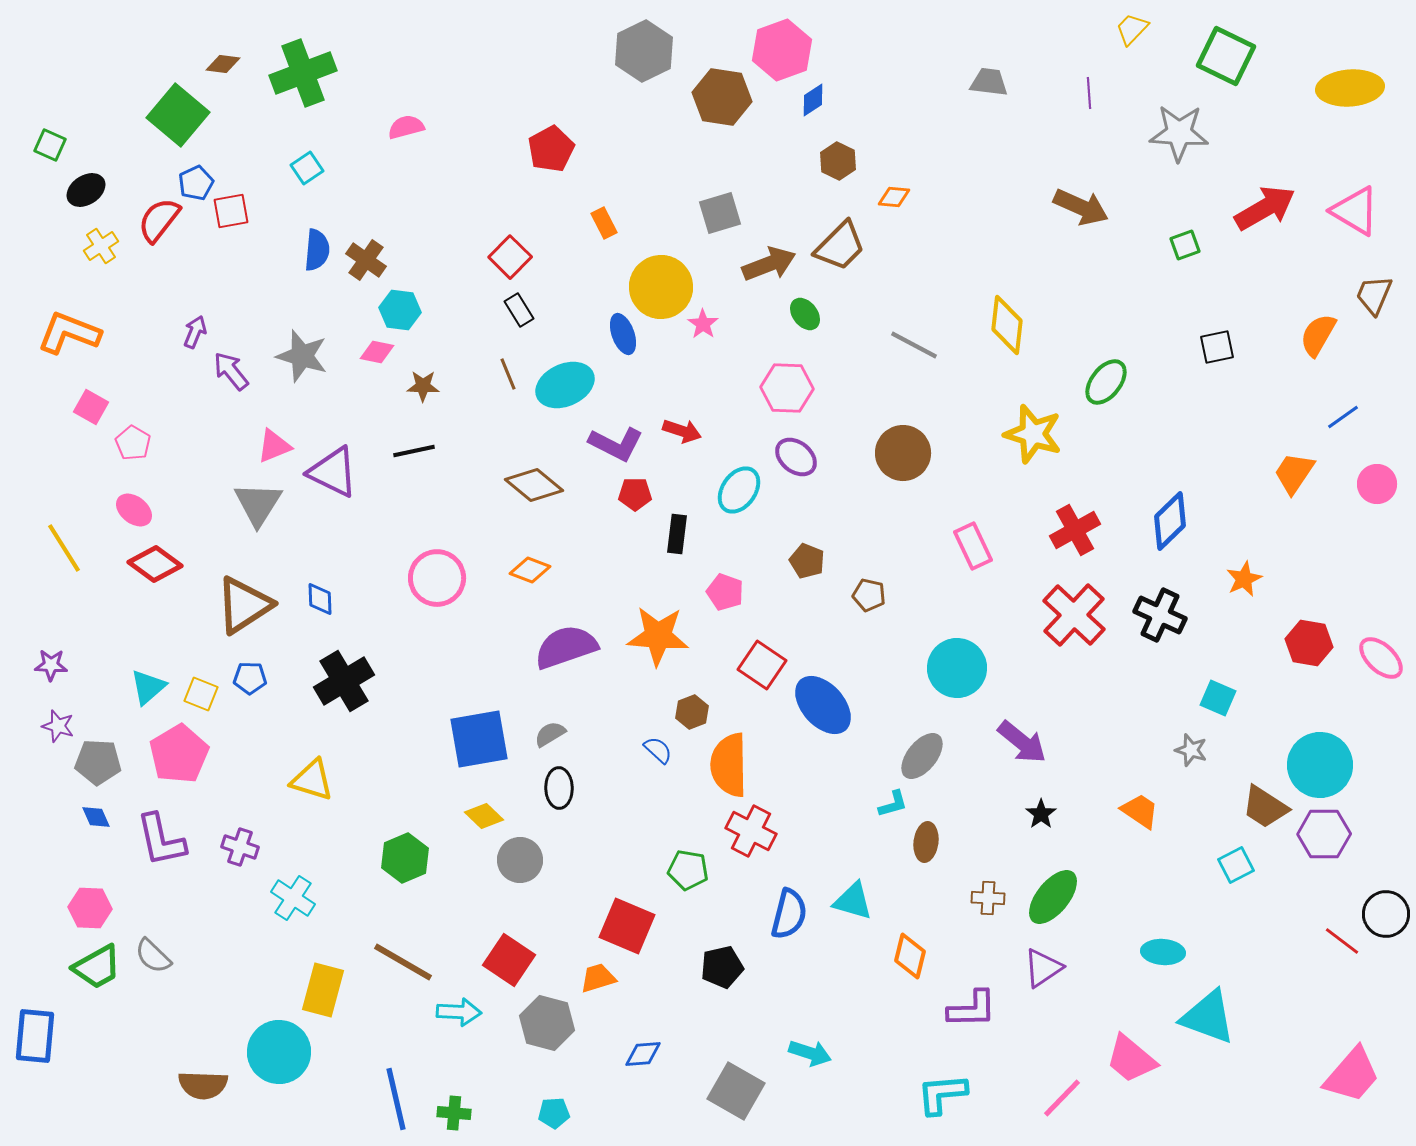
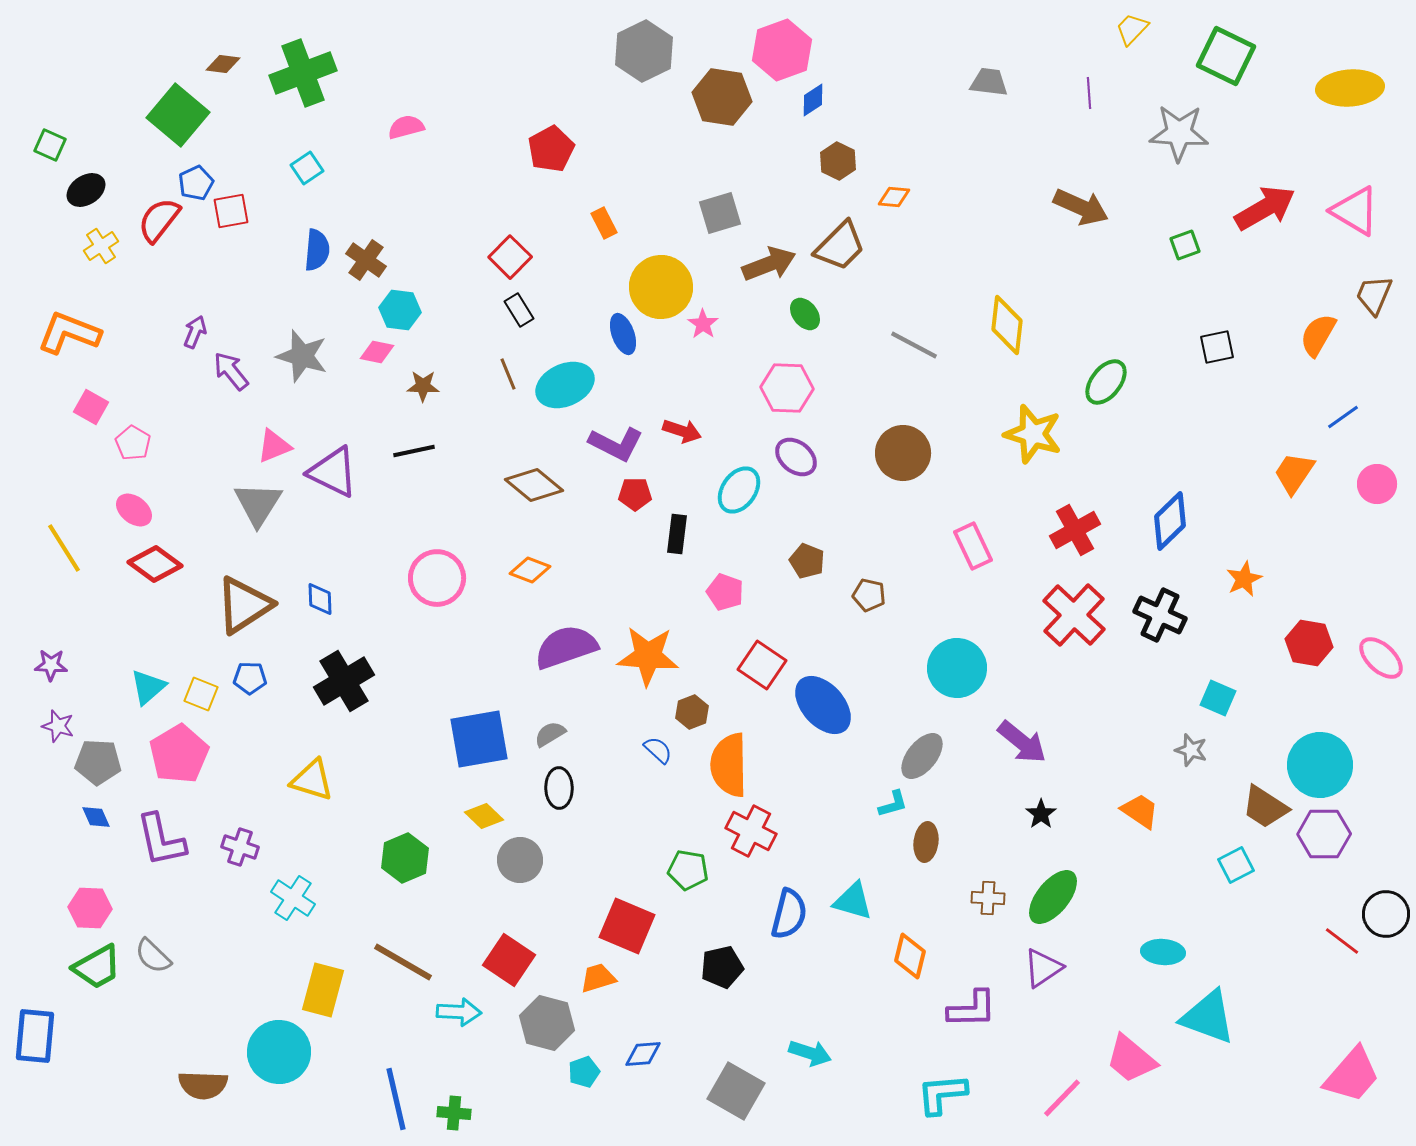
orange star at (658, 636): moved 10 px left, 20 px down
cyan pentagon at (554, 1113): moved 30 px right, 41 px up; rotated 16 degrees counterclockwise
